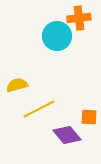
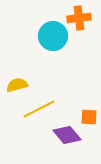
cyan circle: moved 4 px left
